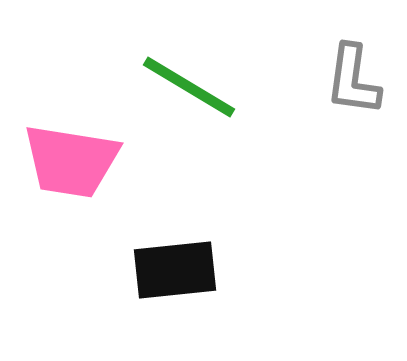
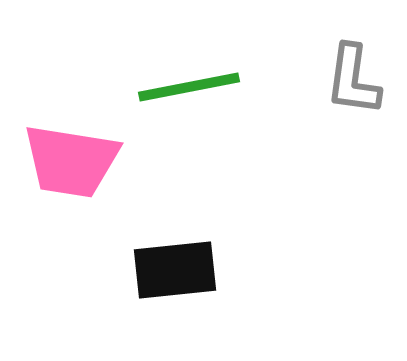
green line: rotated 42 degrees counterclockwise
